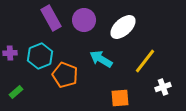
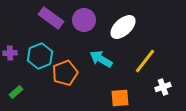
purple rectangle: rotated 25 degrees counterclockwise
orange pentagon: moved 2 px up; rotated 30 degrees clockwise
